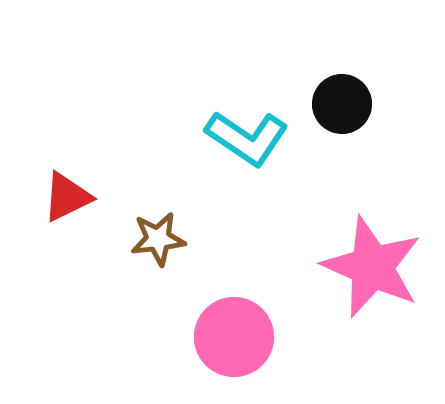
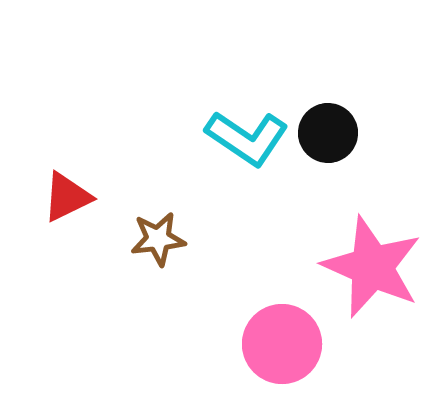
black circle: moved 14 px left, 29 px down
pink circle: moved 48 px right, 7 px down
